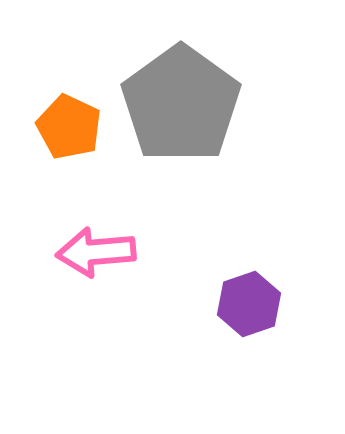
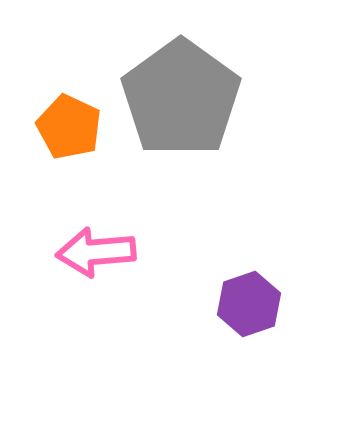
gray pentagon: moved 6 px up
